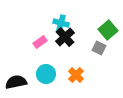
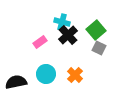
cyan cross: moved 1 px right, 1 px up
green square: moved 12 px left
black cross: moved 3 px right, 2 px up
orange cross: moved 1 px left
